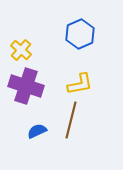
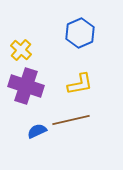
blue hexagon: moved 1 px up
brown line: rotated 63 degrees clockwise
